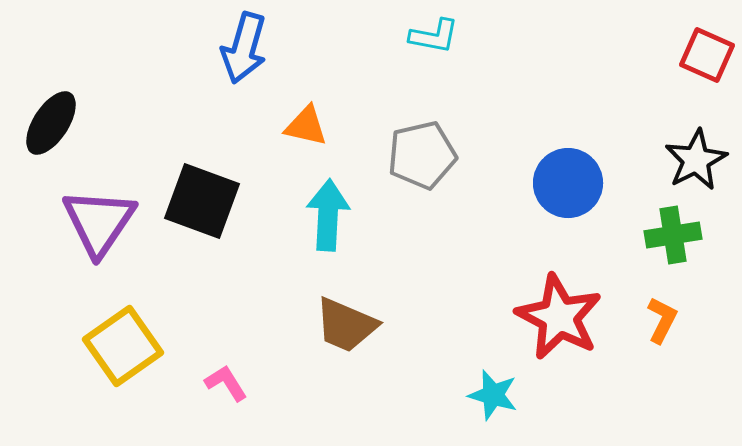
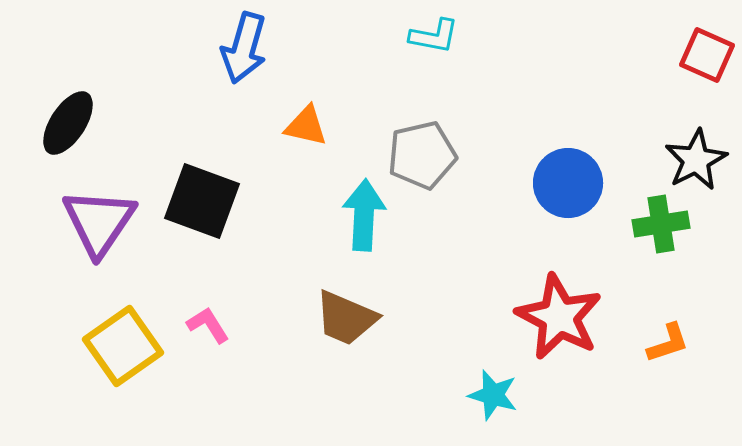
black ellipse: moved 17 px right
cyan arrow: moved 36 px right
green cross: moved 12 px left, 11 px up
orange L-shape: moved 6 px right, 23 px down; rotated 45 degrees clockwise
brown trapezoid: moved 7 px up
pink L-shape: moved 18 px left, 58 px up
